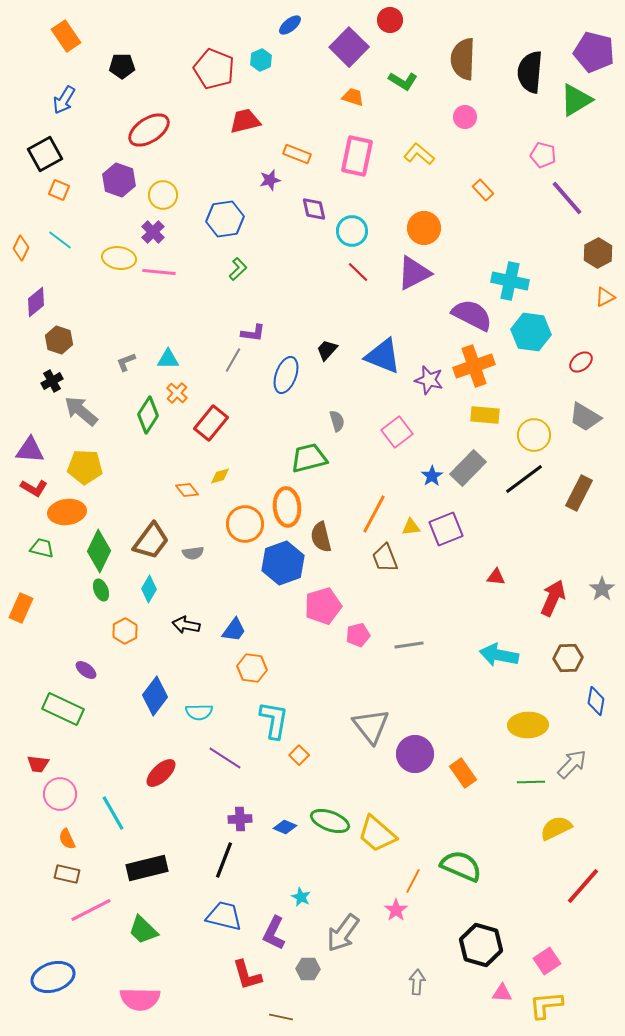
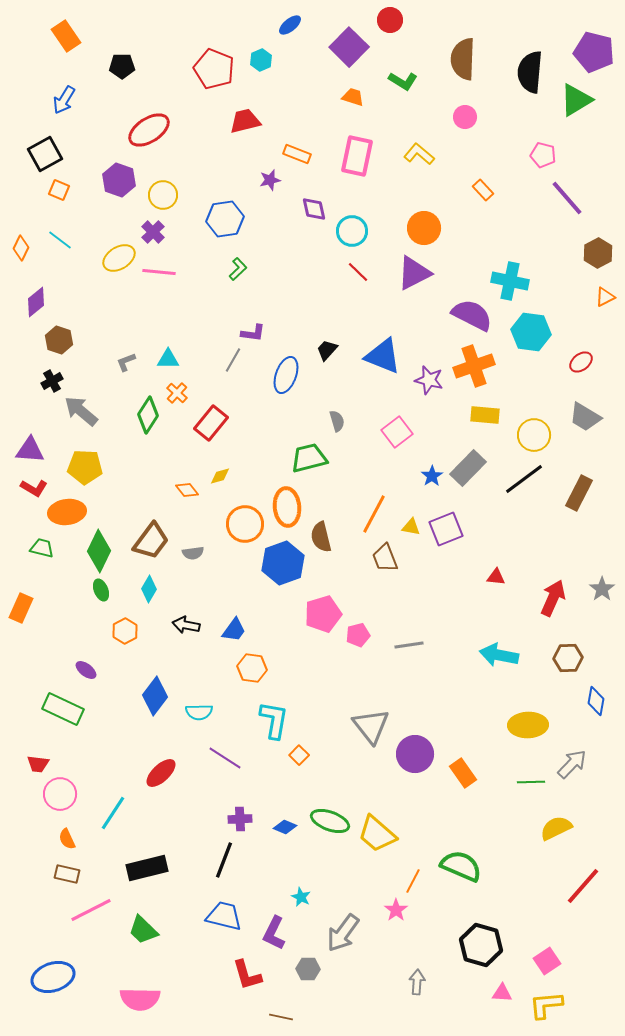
yellow ellipse at (119, 258): rotated 40 degrees counterclockwise
yellow triangle at (411, 527): rotated 18 degrees clockwise
pink pentagon at (323, 606): moved 8 px down
cyan line at (113, 813): rotated 63 degrees clockwise
